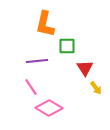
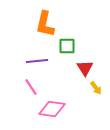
pink diamond: moved 3 px right, 1 px down; rotated 24 degrees counterclockwise
